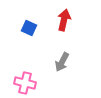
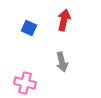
gray arrow: rotated 42 degrees counterclockwise
